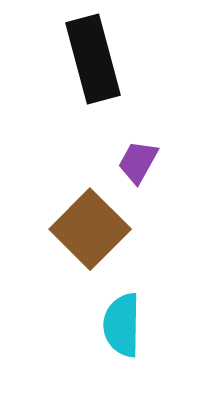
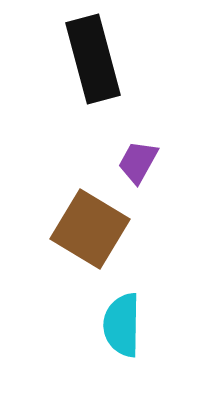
brown square: rotated 14 degrees counterclockwise
